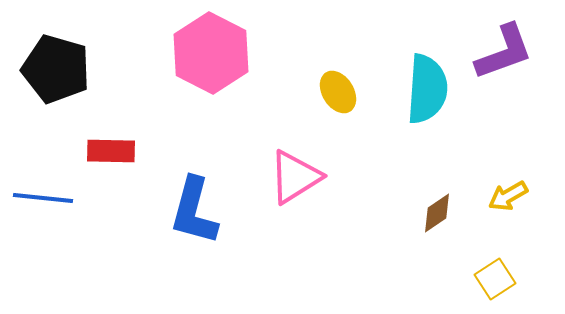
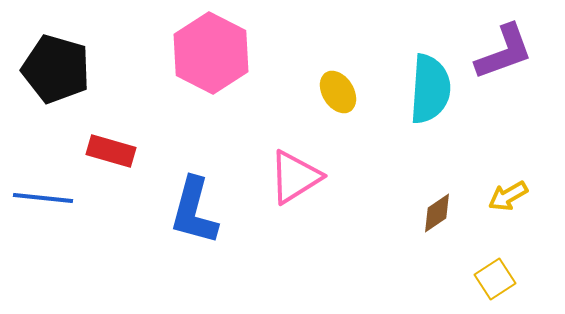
cyan semicircle: moved 3 px right
red rectangle: rotated 15 degrees clockwise
